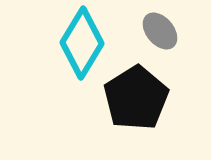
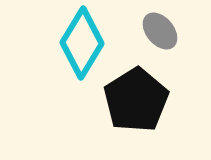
black pentagon: moved 2 px down
